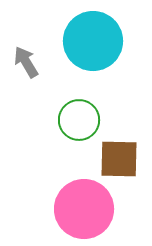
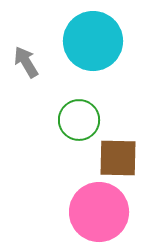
brown square: moved 1 px left, 1 px up
pink circle: moved 15 px right, 3 px down
